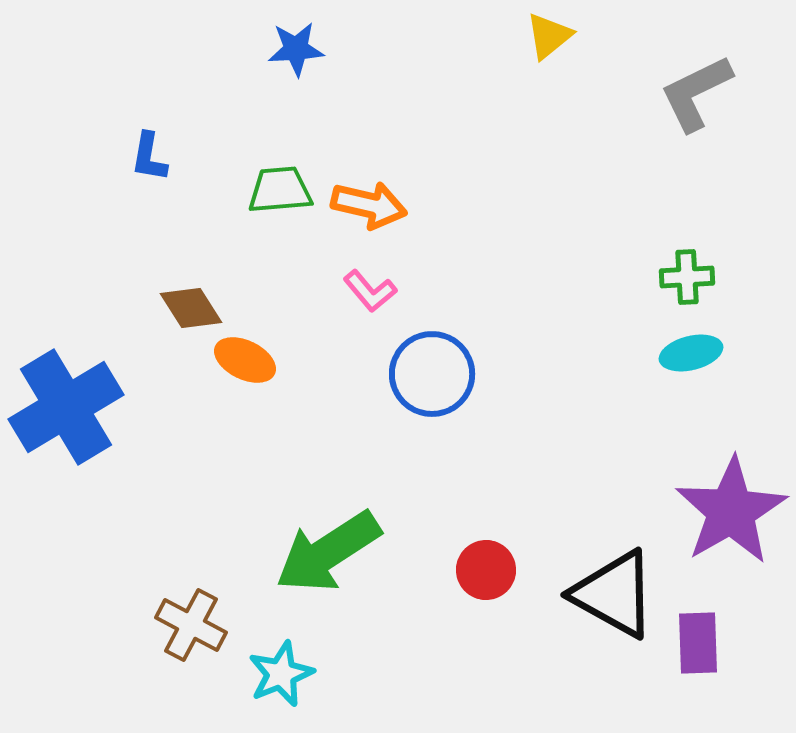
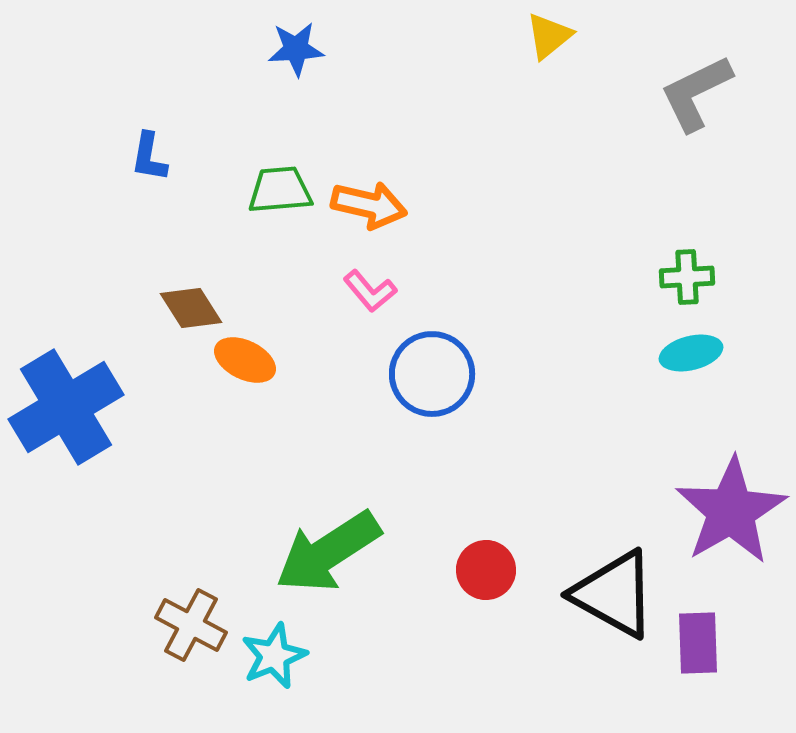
cyan star: moved 7 px left, 18 px up
